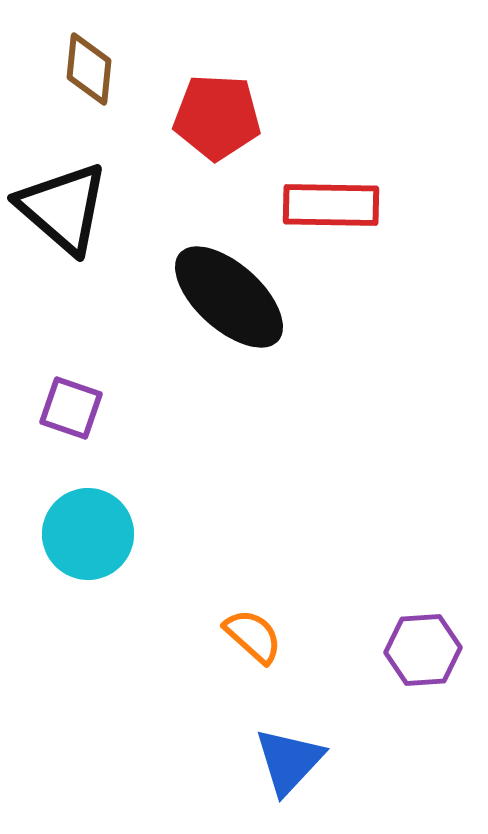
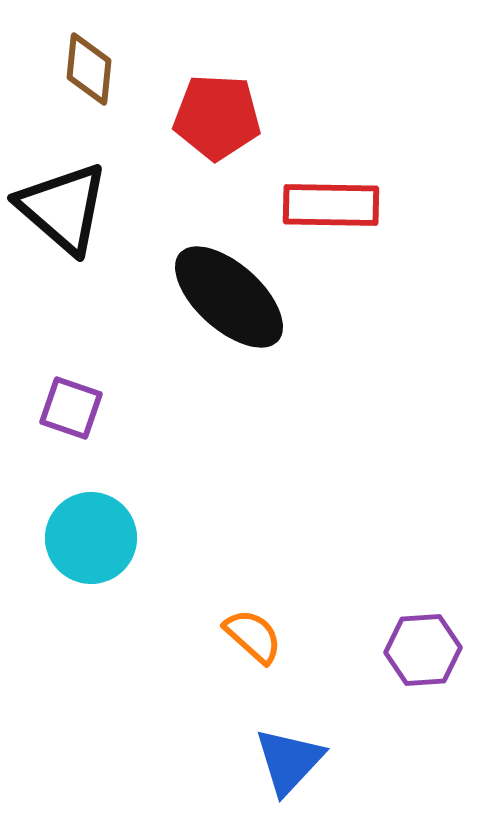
cyan circle: moved 3 px right, 4 px down
